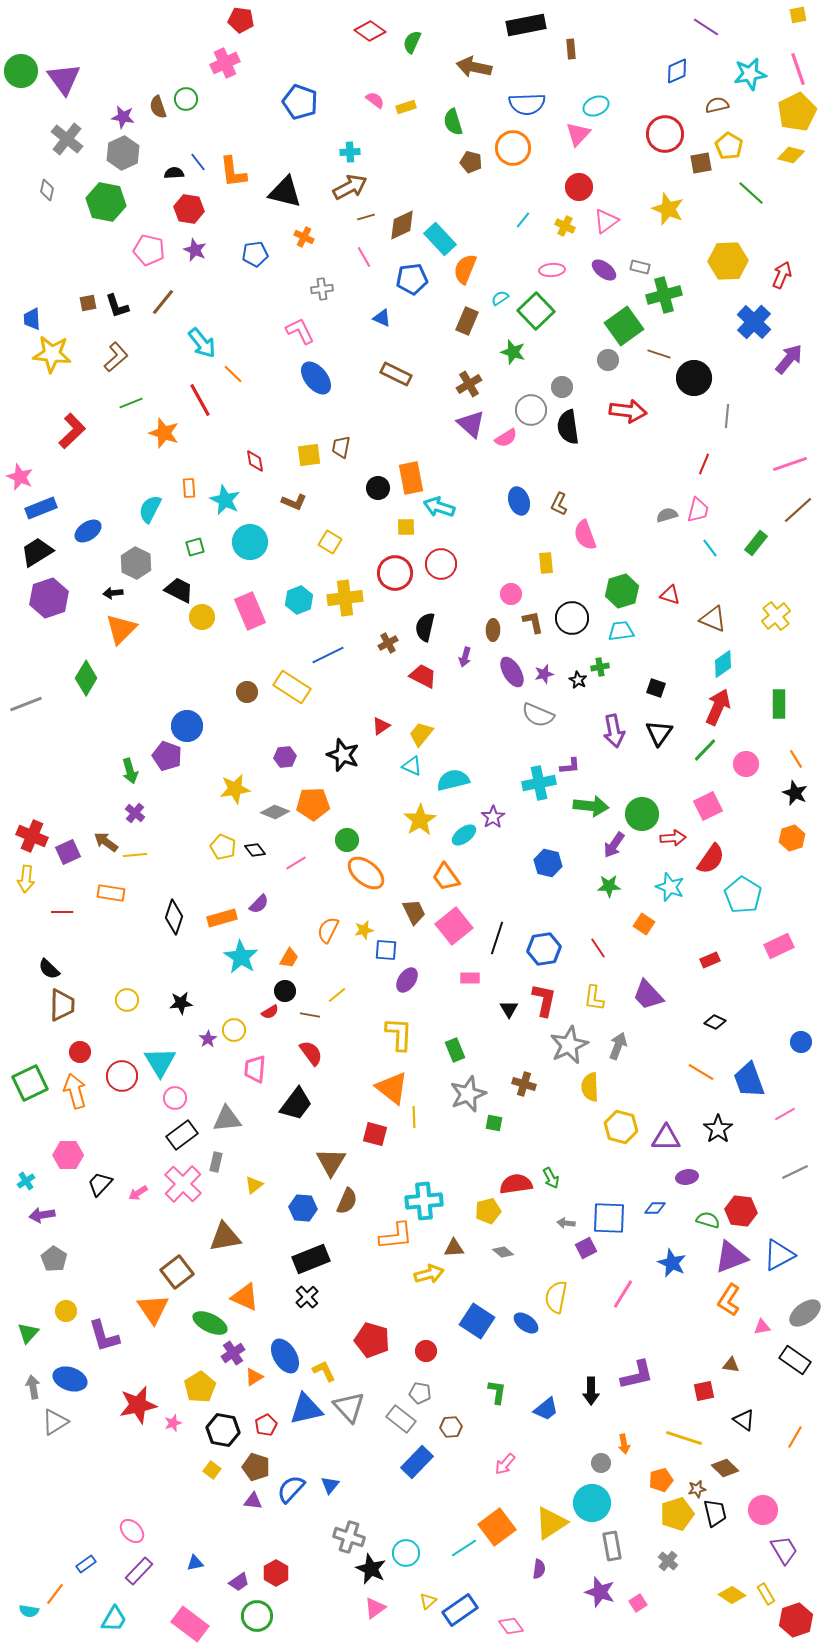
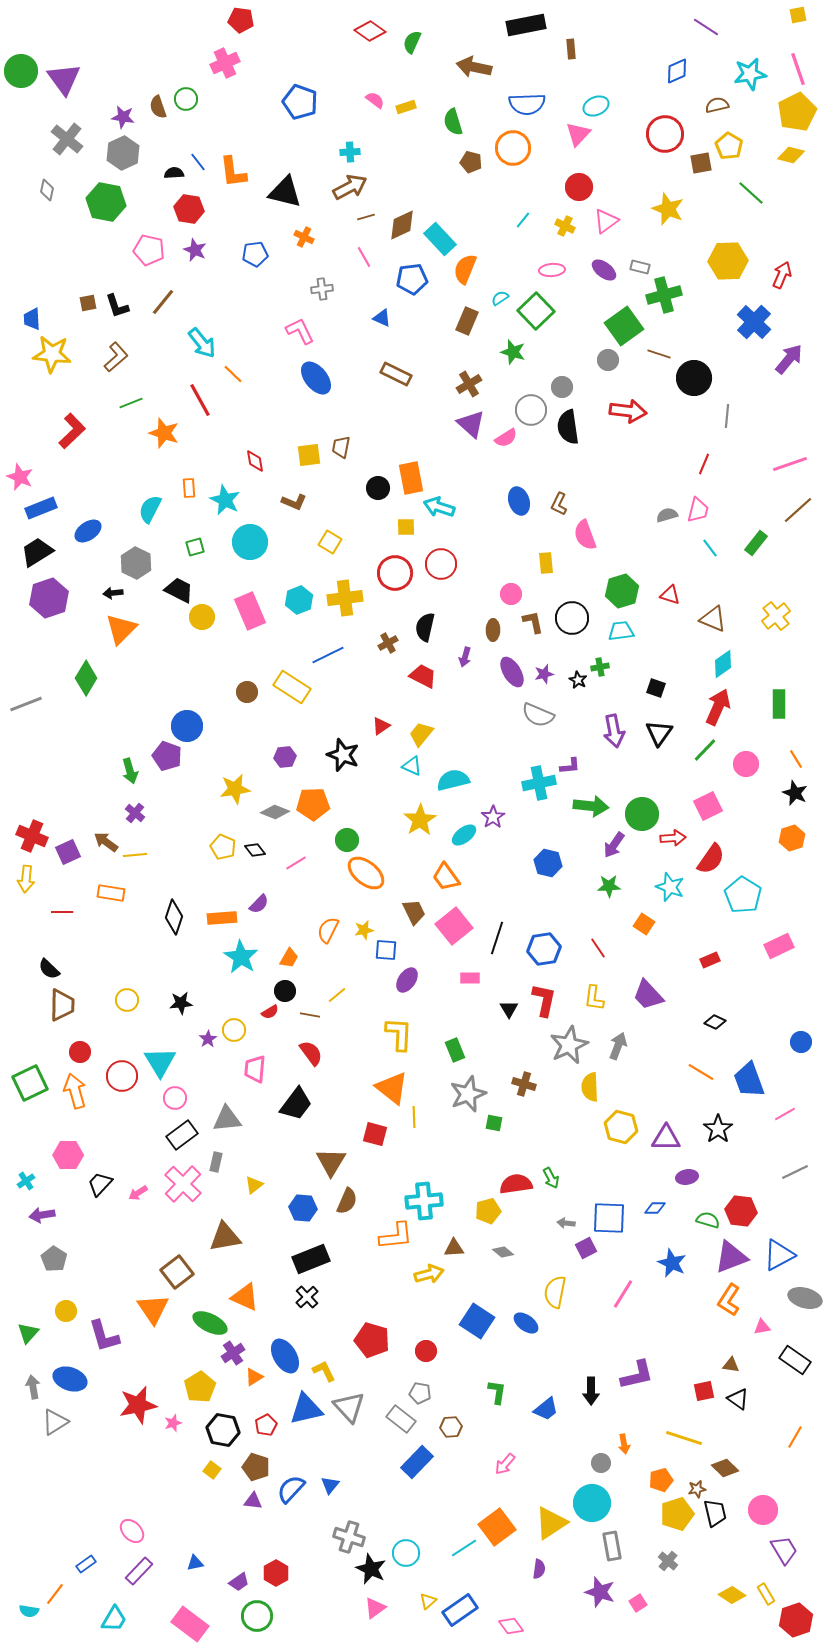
orange rectangle at (222, 918): rotated 12 degrees clockwise
yellow semicircle at (556, 1297): moved 1 px left, 5 px up
gray ellipse at (805, 1313): moved 15 px up; rotated 52 degrees clockwise
black triangle at (744, 1420): moved 6 px left, 21 px up
